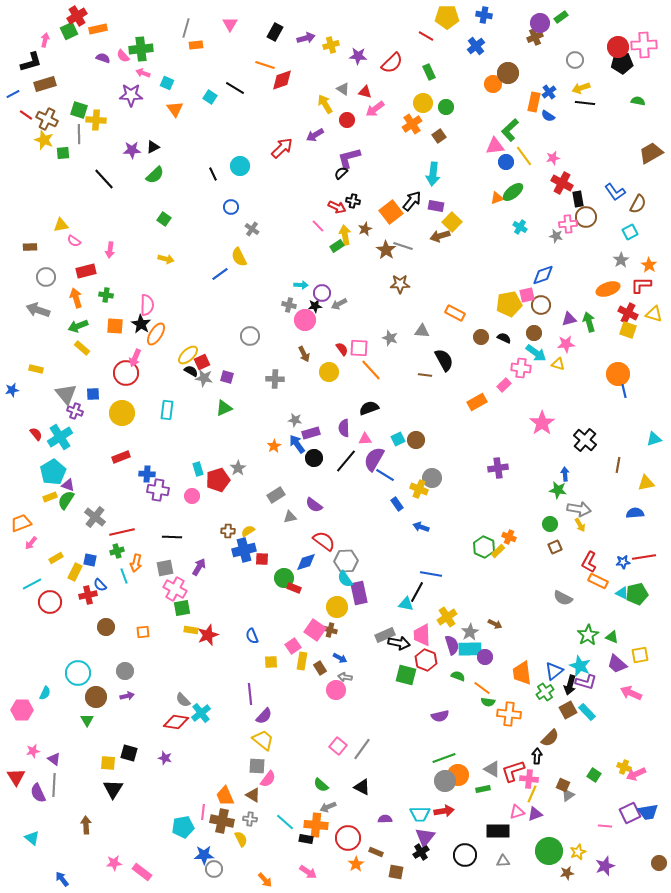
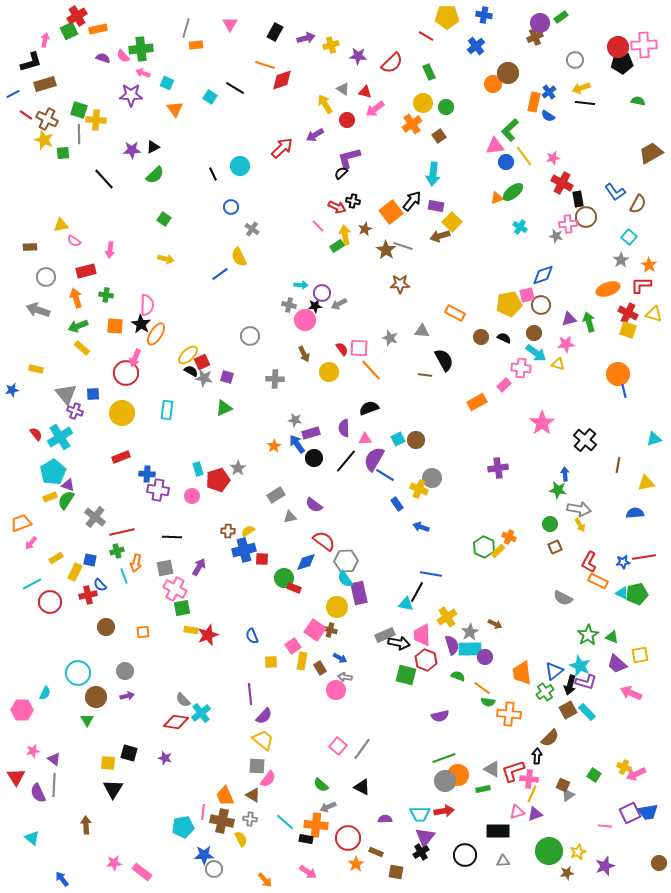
cyan square at (630, 232): moved 1 px left, 5 px down; rotated 21 degrees counterclockwise
